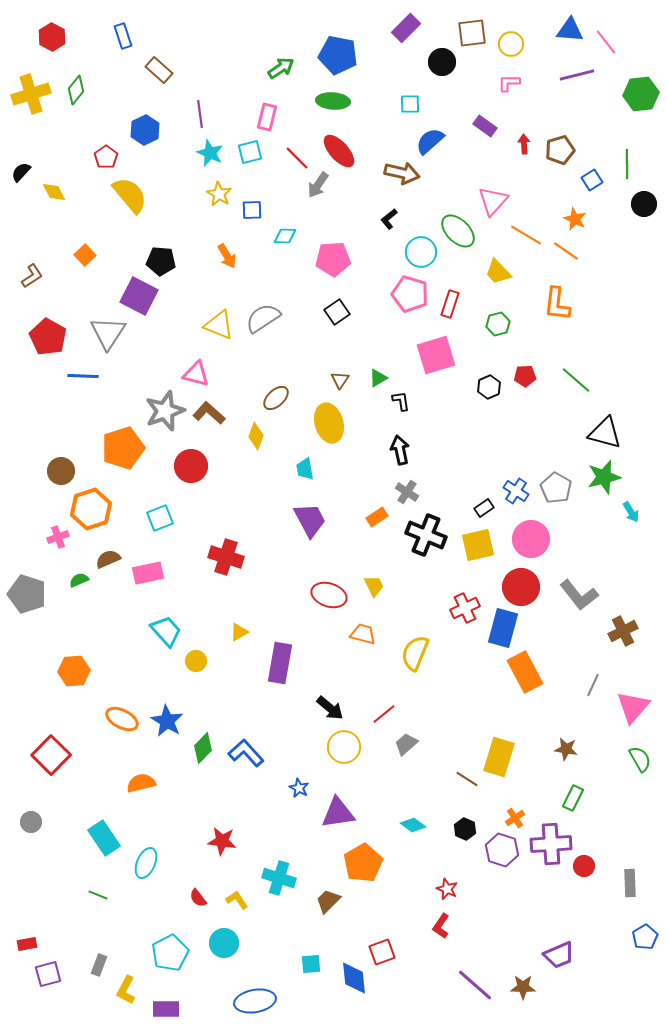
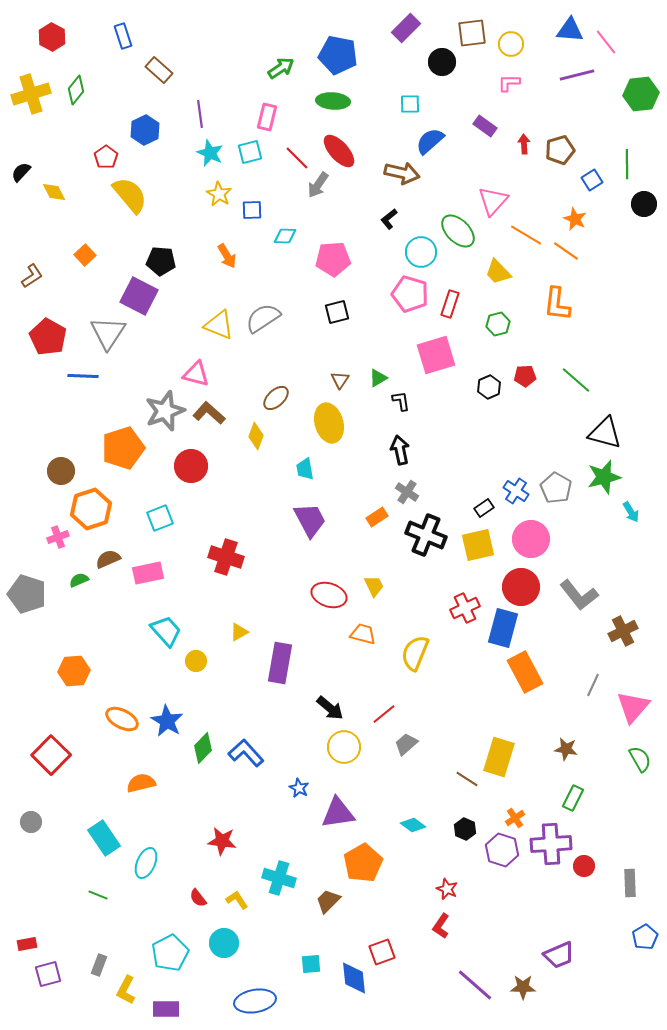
black square at (337, 312): rotated 20 degrees clockwise
